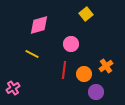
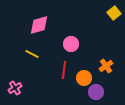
yellow square: moved 28 px right, 1 px up
orange circle: moved 4 px down
pink cross: moved 2 px right
